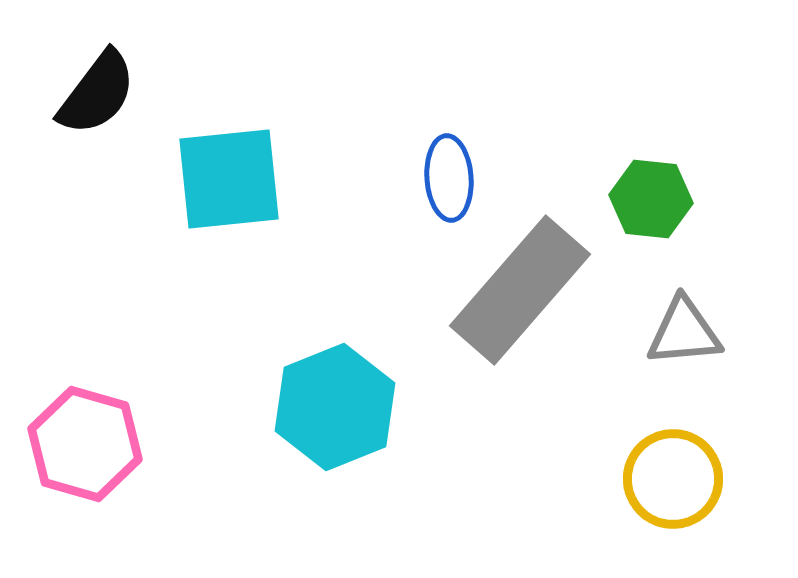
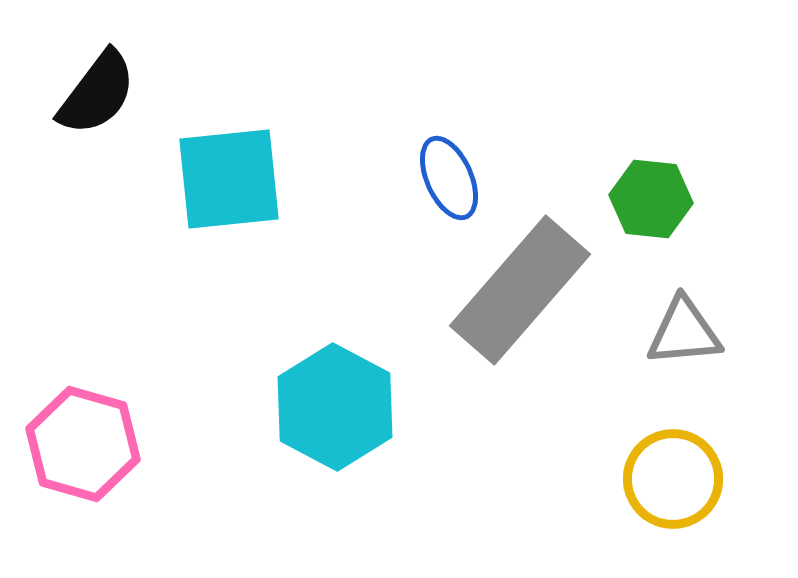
blue ellipse: rotated 20 degrees counterclockwise
cyan hexagon: rotated 10 degrees counterclockwise
pink hexagon: moved 2 px left
